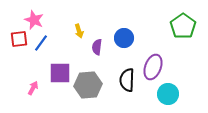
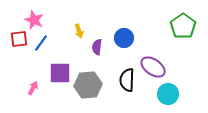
purple ellipse: rotated 75 degrees counterclockwise
